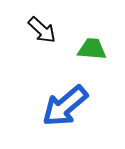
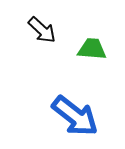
blue arrow: moved 10 px right, 10 px down; rotated 102 degrees counterclockwise
